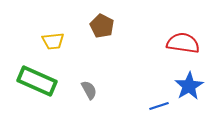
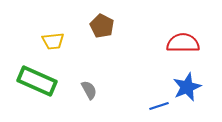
red semicircle: rotated 8 degrees counterclockwise
blue star: moved 2 px left, 1 px down; rotated 8 degrees clockwise
